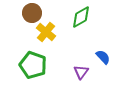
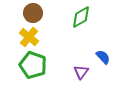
brown circle: moved 1 px right
yellow cross: moved 17 px left, 5 px down
